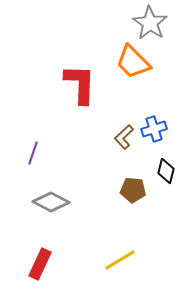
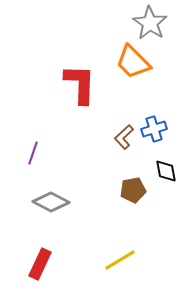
black diamond: rotated 25 degrees counterclockwise
brown pentagon: rotated 15 degrees counterclockwise
